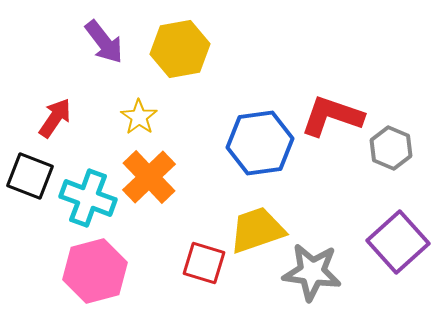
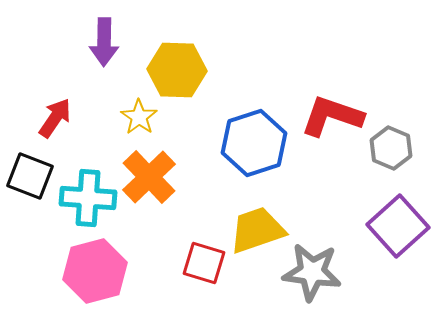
purple arrow: rotated 39 degrees clockwise
yellow hexagon: moved 3 px left, 21 px down; rotated 12 degrees clockwise
blue hexagon: moved 6 px left; rotated 10 degrees counterclockwise
cyan cross: rotated 16 degrees counterclockwise
purple square: moved 16 px up
